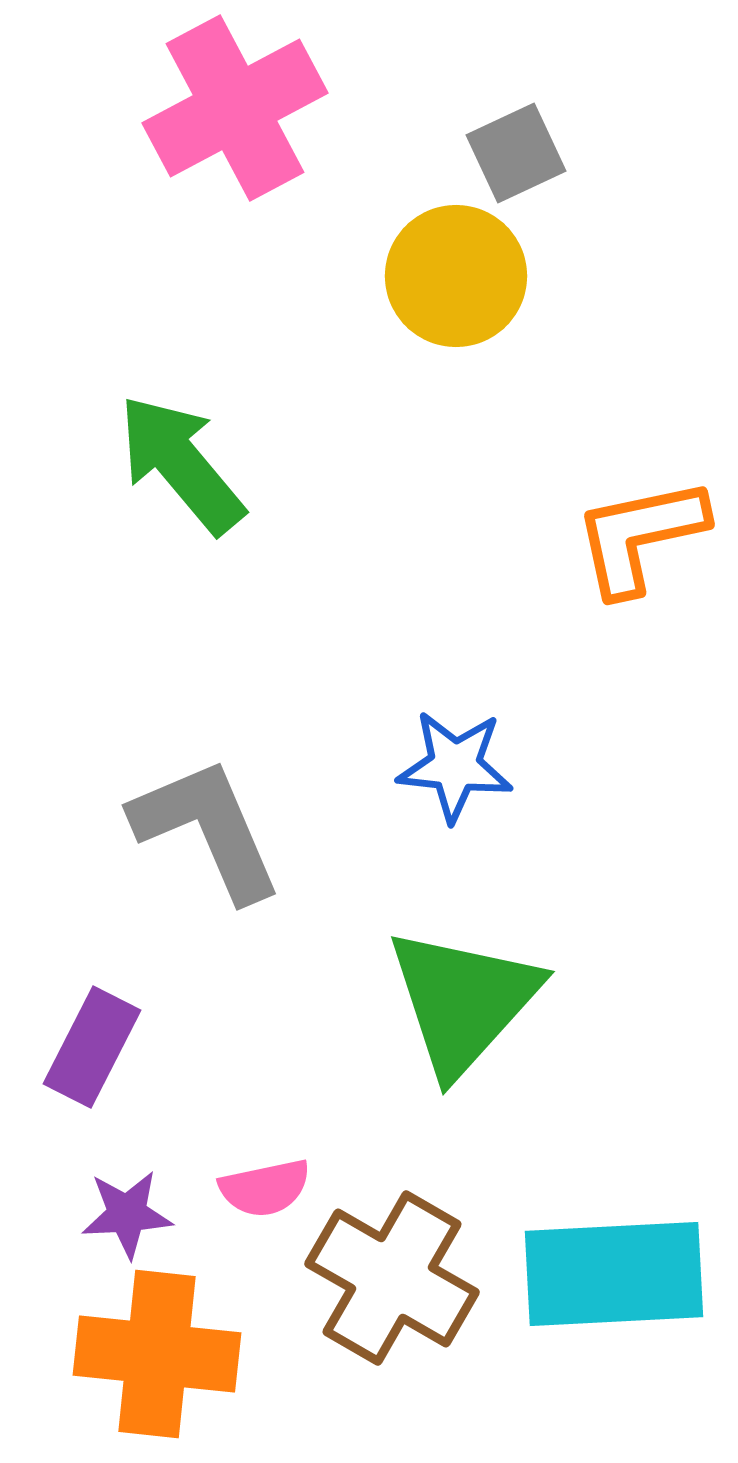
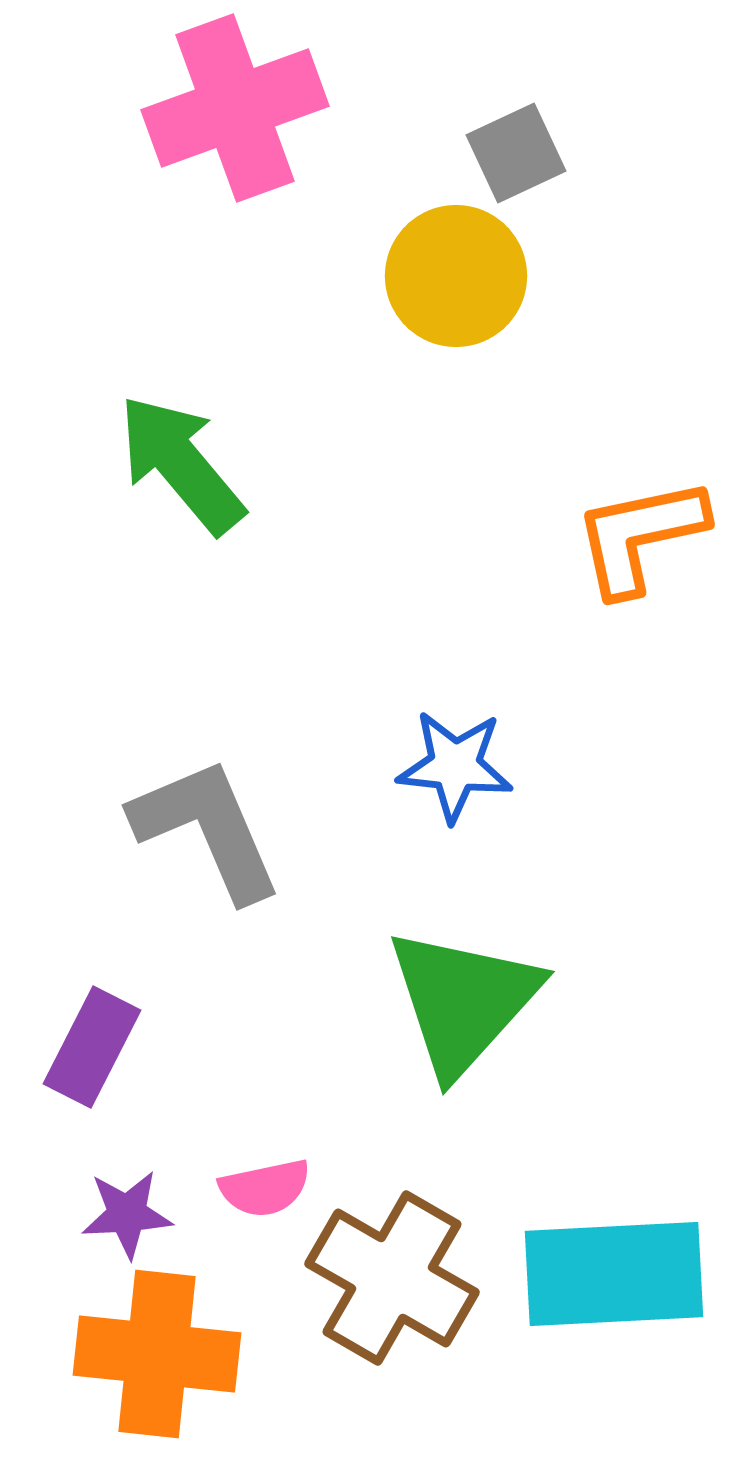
pink cross: rotated 8 degrees clockwise
